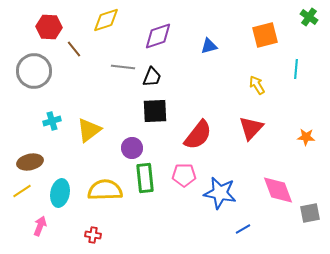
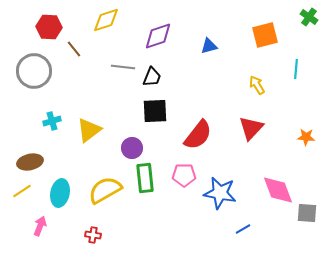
yellow semicircle: rotated 28 degrees counterclockwise
gray square: moved 3 px left; rotated 15 degrees clockwise
